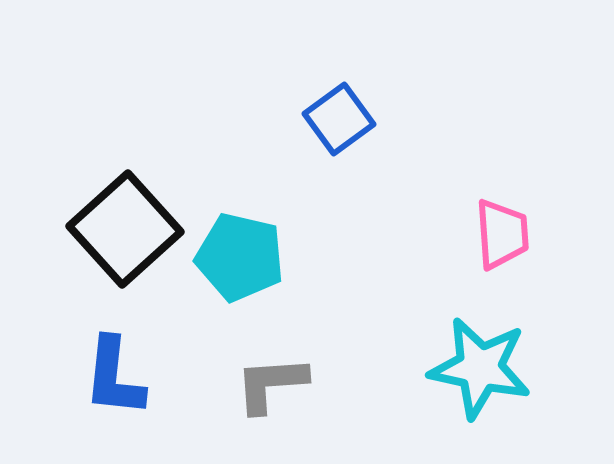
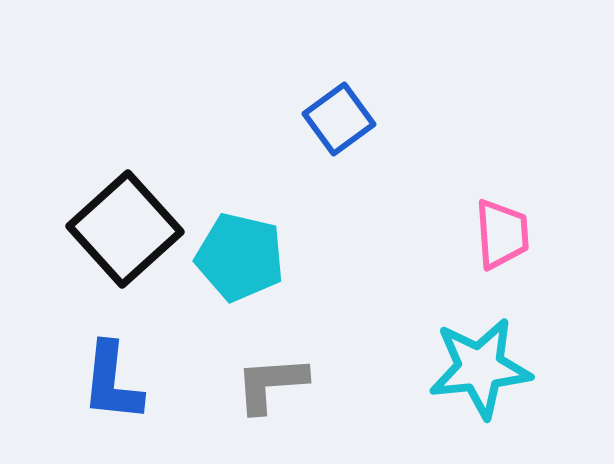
cyan star: rotated 18 degrees counterclockwise
blue L-shape: moved 2 px left, 5 px down
